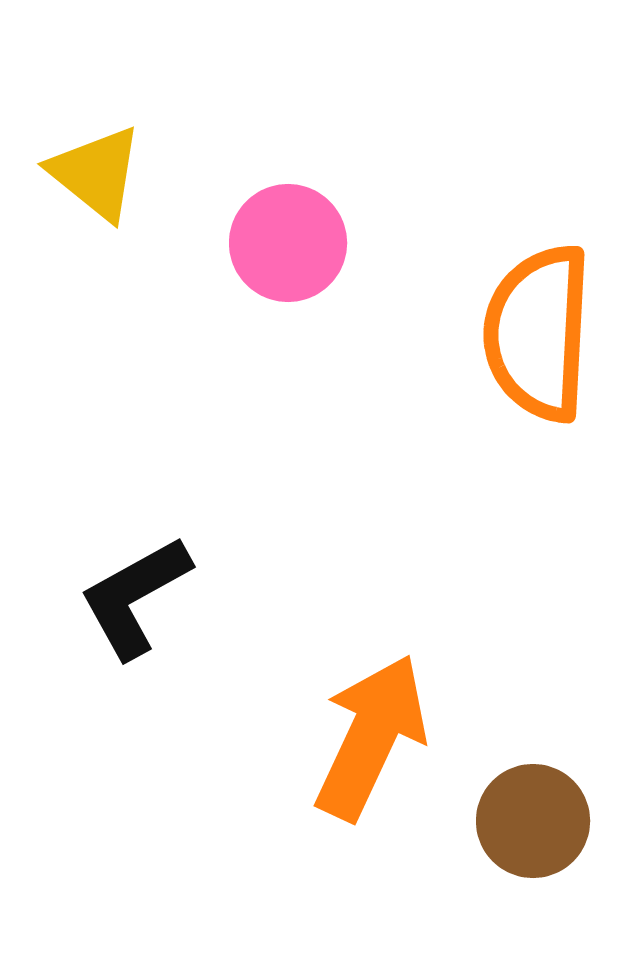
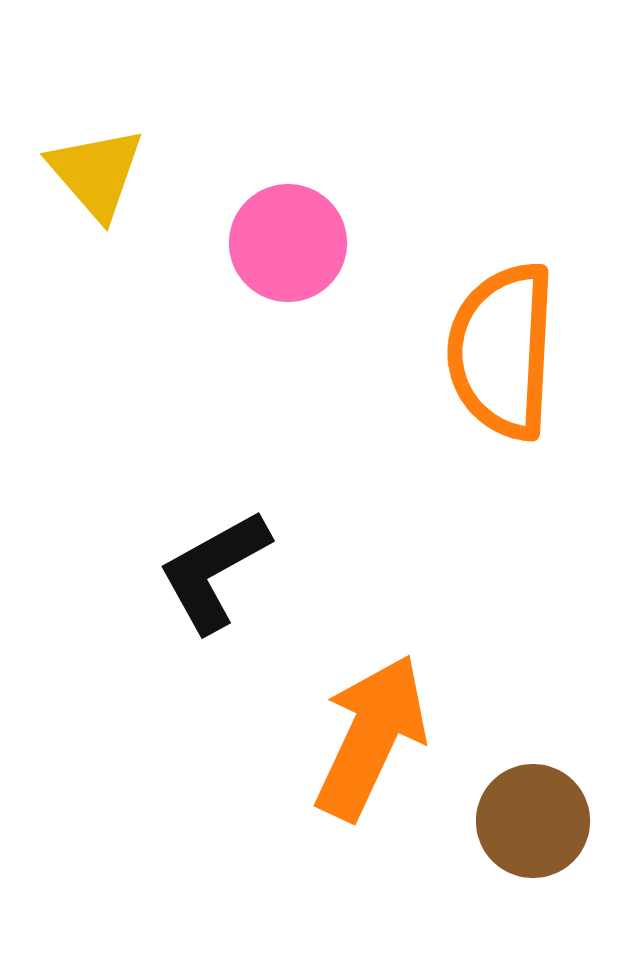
yellow triangle: rotated 10 degrees clockwise
orange semicircle: moved 36 px left, 18 px down
black L-shape: moved 79 px right, 26 px up
